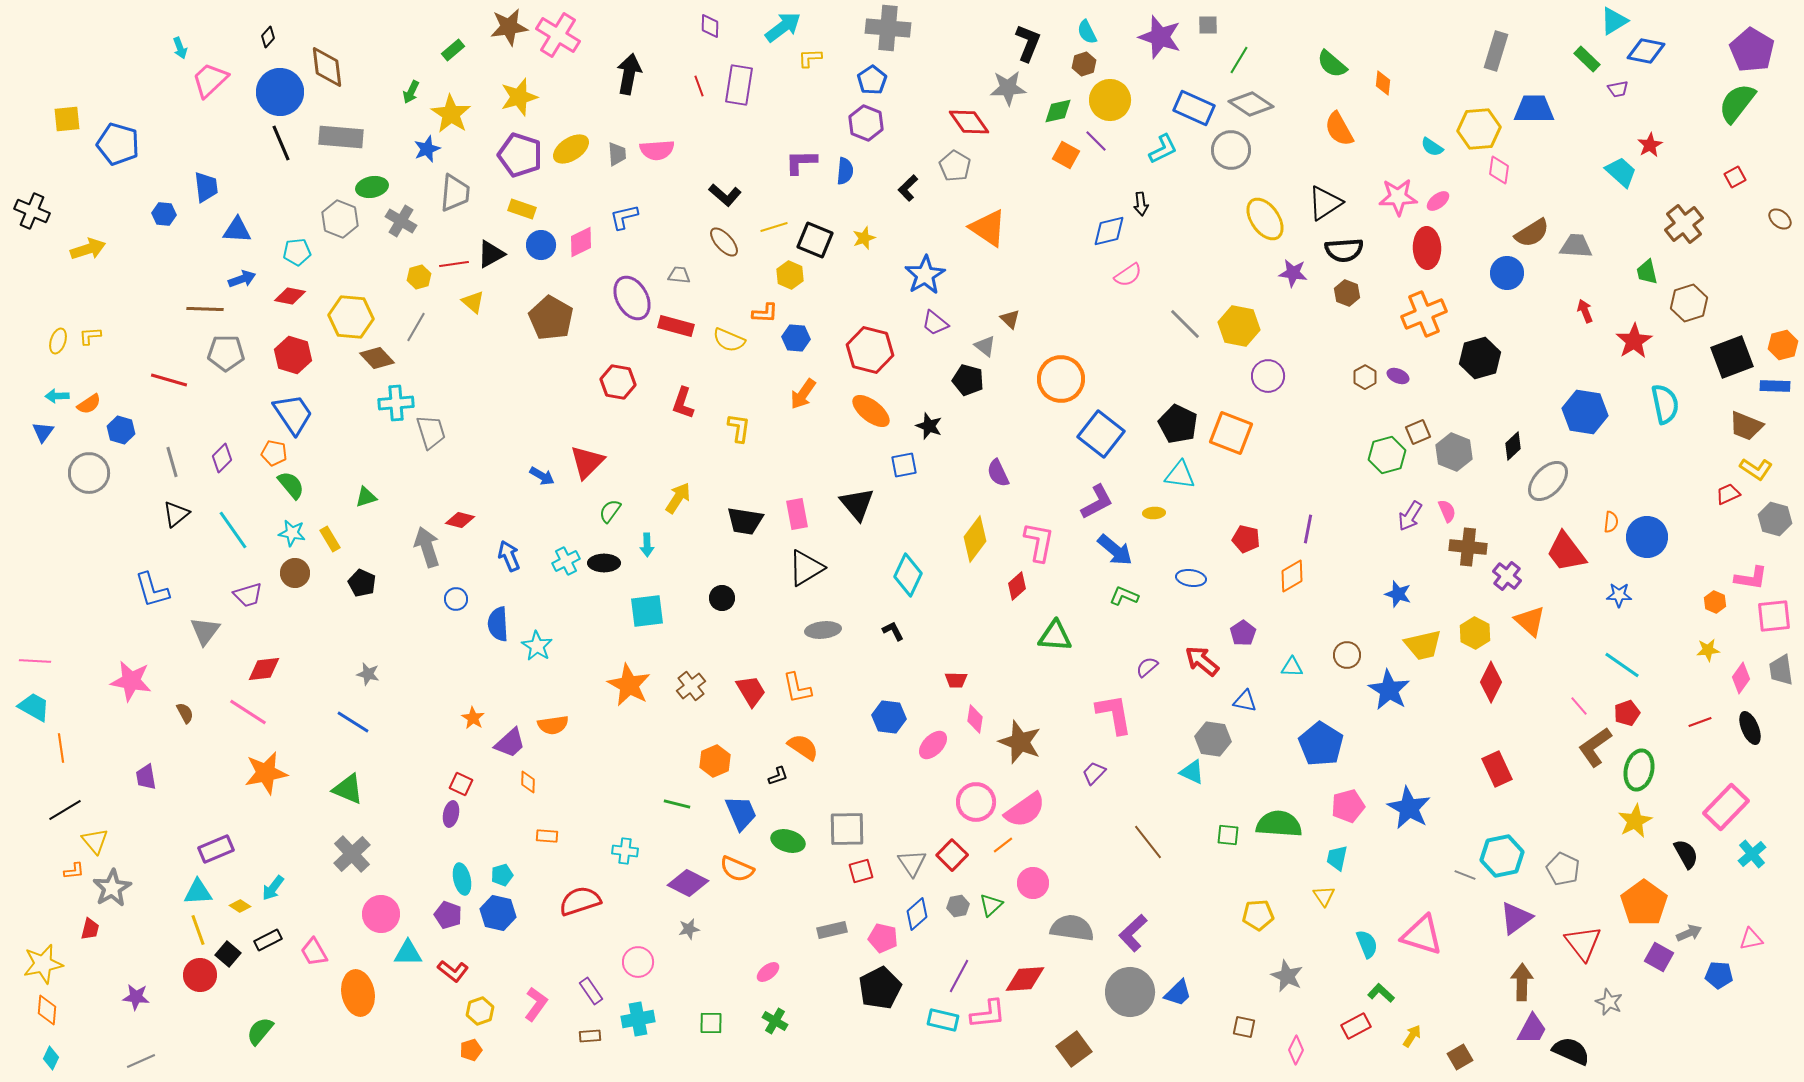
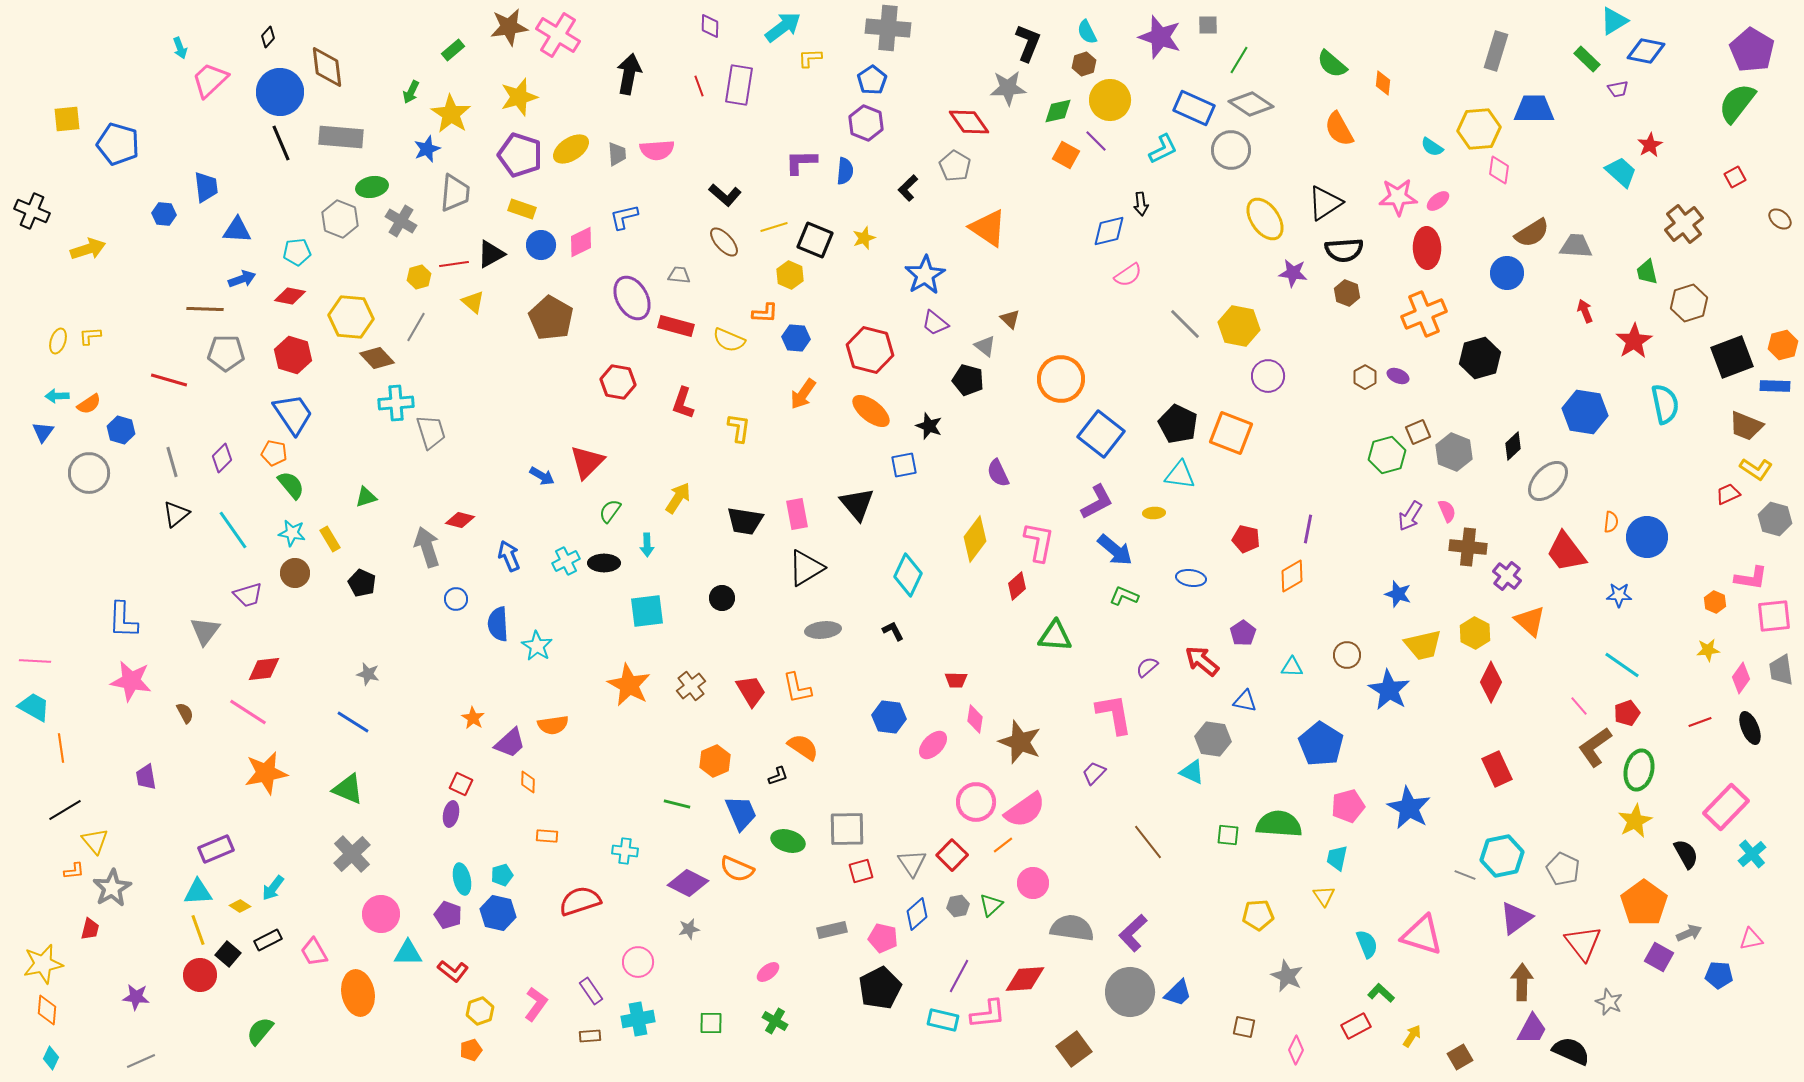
blue L-shape at (152, 590): moved 29 px left, 30 px down; rotated 18 degrees clockwise
